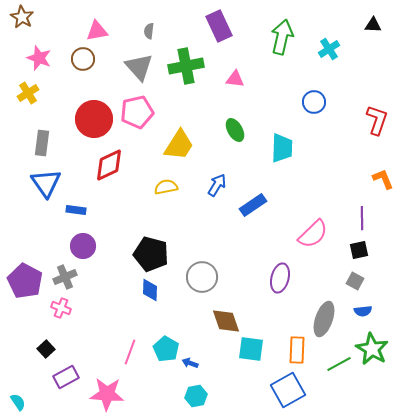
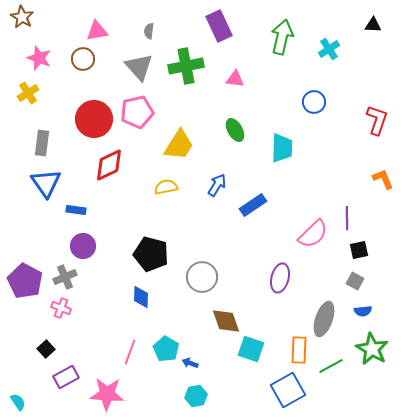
purple line at (362, 218): moved 15 px left
blue diamond at (150, 290): moved 9 px left, 7 px down
cyan square at (251, 349): rotated 12 degrees clockwise
orange rectangle at (297, 350): moved 2 px right
green line at (339, 364): moved 8 px left, 2 px down
